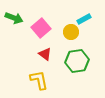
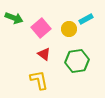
cyan rectangle: moved 2 px right
yellow circle: moved 2 px left, 3 px up
red triangle: moved 1 px left
